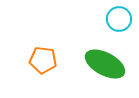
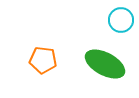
cyan circle: moved 2 px right, 1 px down
